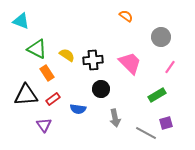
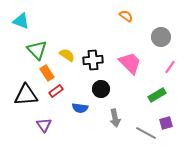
green triangle: moved 1 px down; rotated 20 degrees clockwise
red rectangle: moved 3 px right, 8 px up
blue semicircle: moved 2 px right, 1 px up
